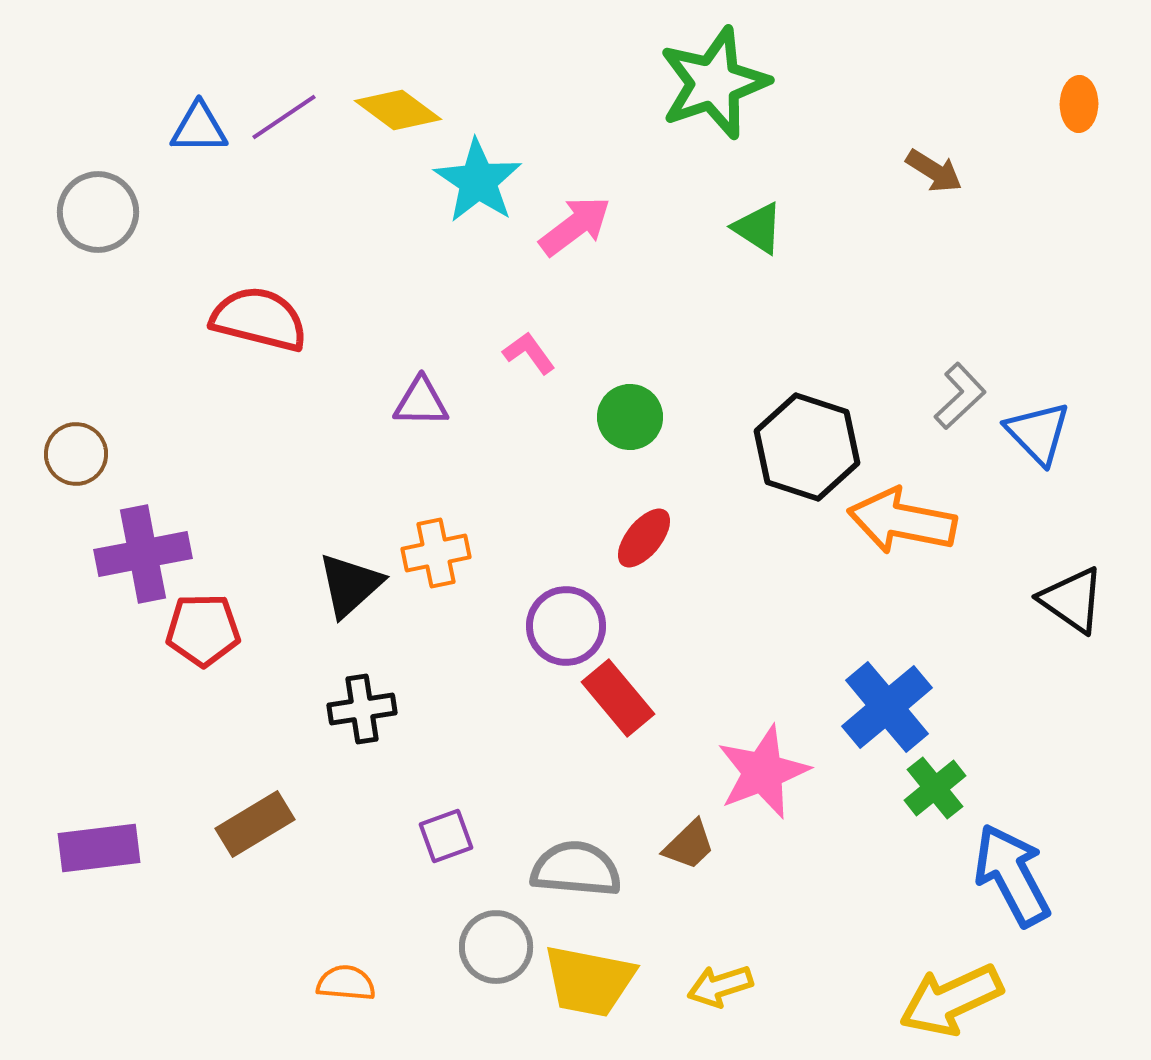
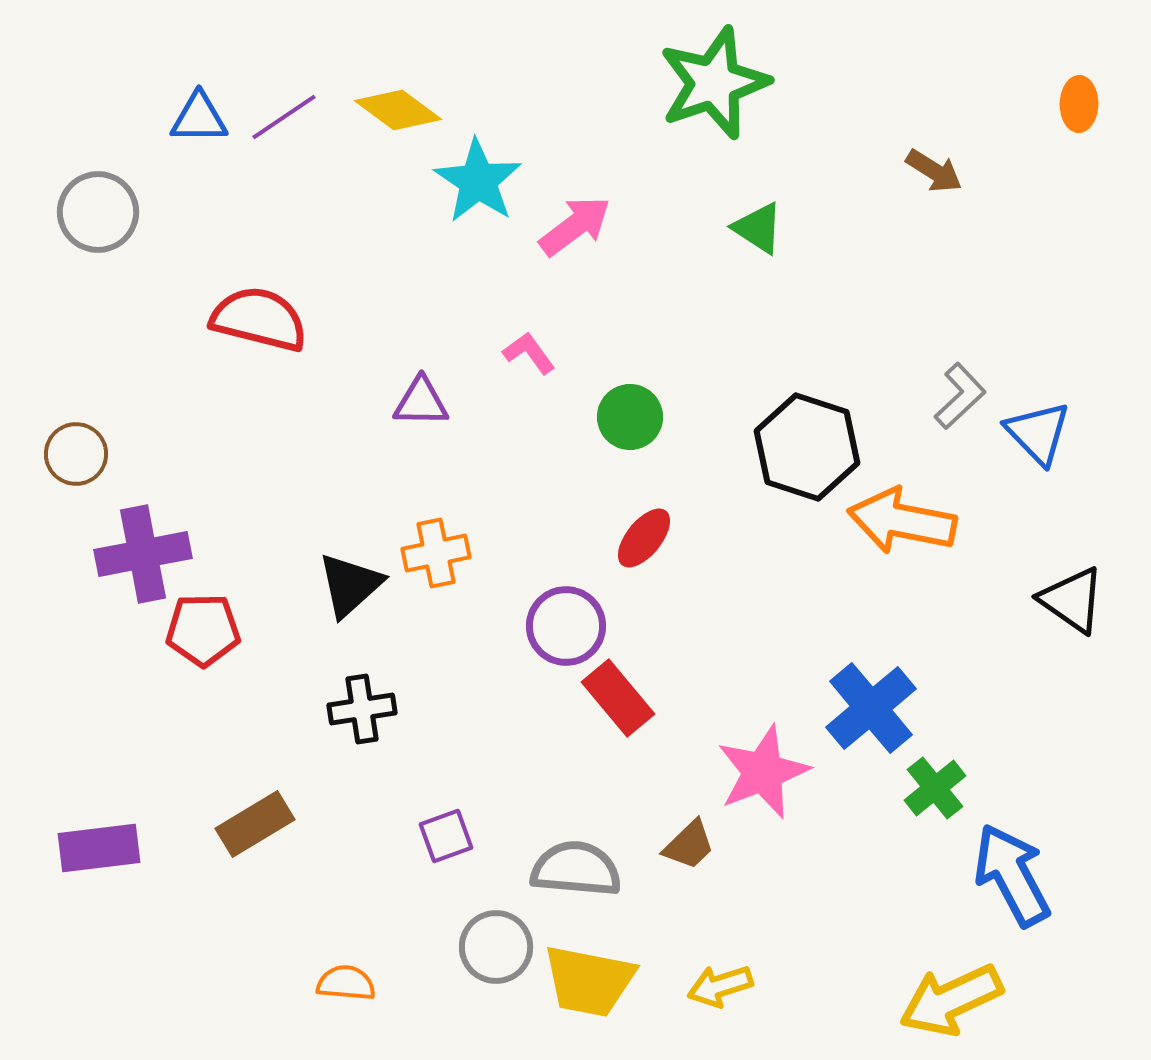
blue triangle at (199, 128): moved 10 px up
blue cross at (887, 707): moved 16 px left, 1 px down
